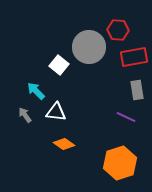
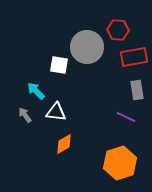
gray circle: moved 2 px left
white square: rotated 30 degrees counterclockwise
orange diamond: rotated 65 degrees counterclockwise
